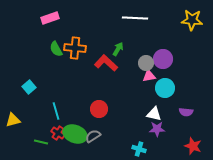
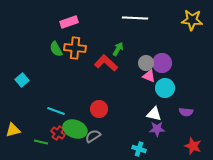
pink rectangle: moved 19 px right, 4 px down
purple circle: moved 1 px left, 4 px down
pink triangle: rotated 32 degrees clockwise
cyan square: moved 7 px left, 7 px up
cyan line: rotated 54 degrees counterclockwise
yellow triangle: moved 10 px down
green ellipse: moved 5 px up
